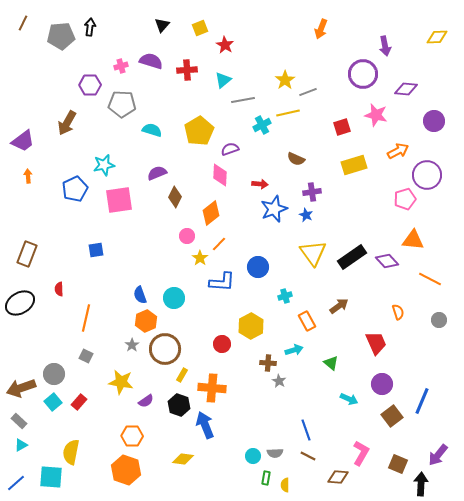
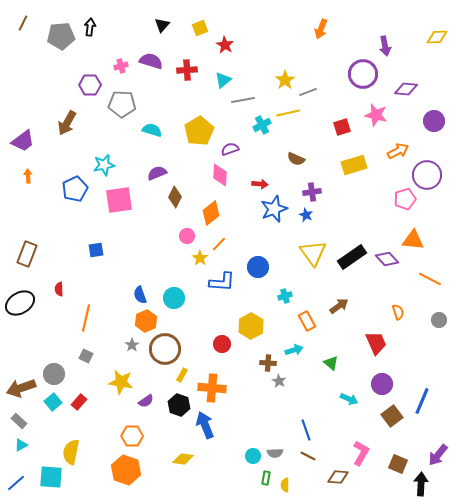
purple diamond at (387, 261): moved 2 px up
